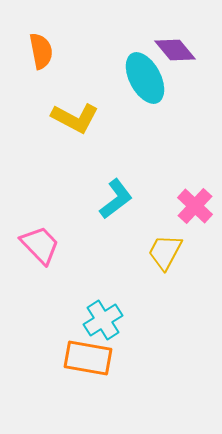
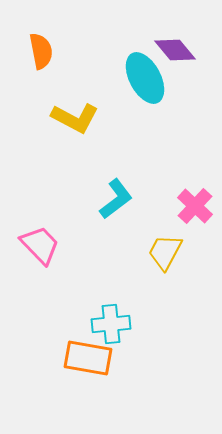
cyan cross: moved 8 px right, 4 px down; rotated 27 degrees clockwise
